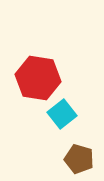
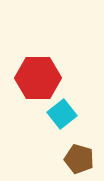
red hexagon: rotated 9 degrees counterclockwise
